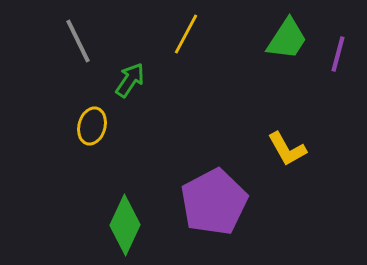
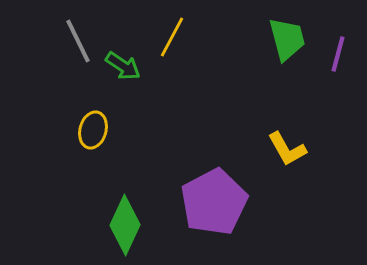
yellow line: moved 14 px left, 3 px down
green trapezoid: rotated 48 degrees counterclockwise
green arrow: moved 7 px left, 14 px up; rotated 90 degrees clockwise
yellow ellipse: moved 1 px right, 4 px down
